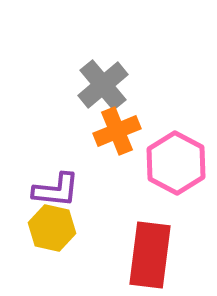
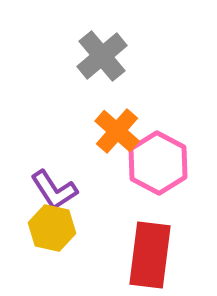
gray cross: moved 1 px left, 29 px up
orange cross: rotated 27 degrees counterclockwise
pink hexagon: moved 18 px left
purple L-shape: moved 2 px left; rotated 51 degrees clockwise
